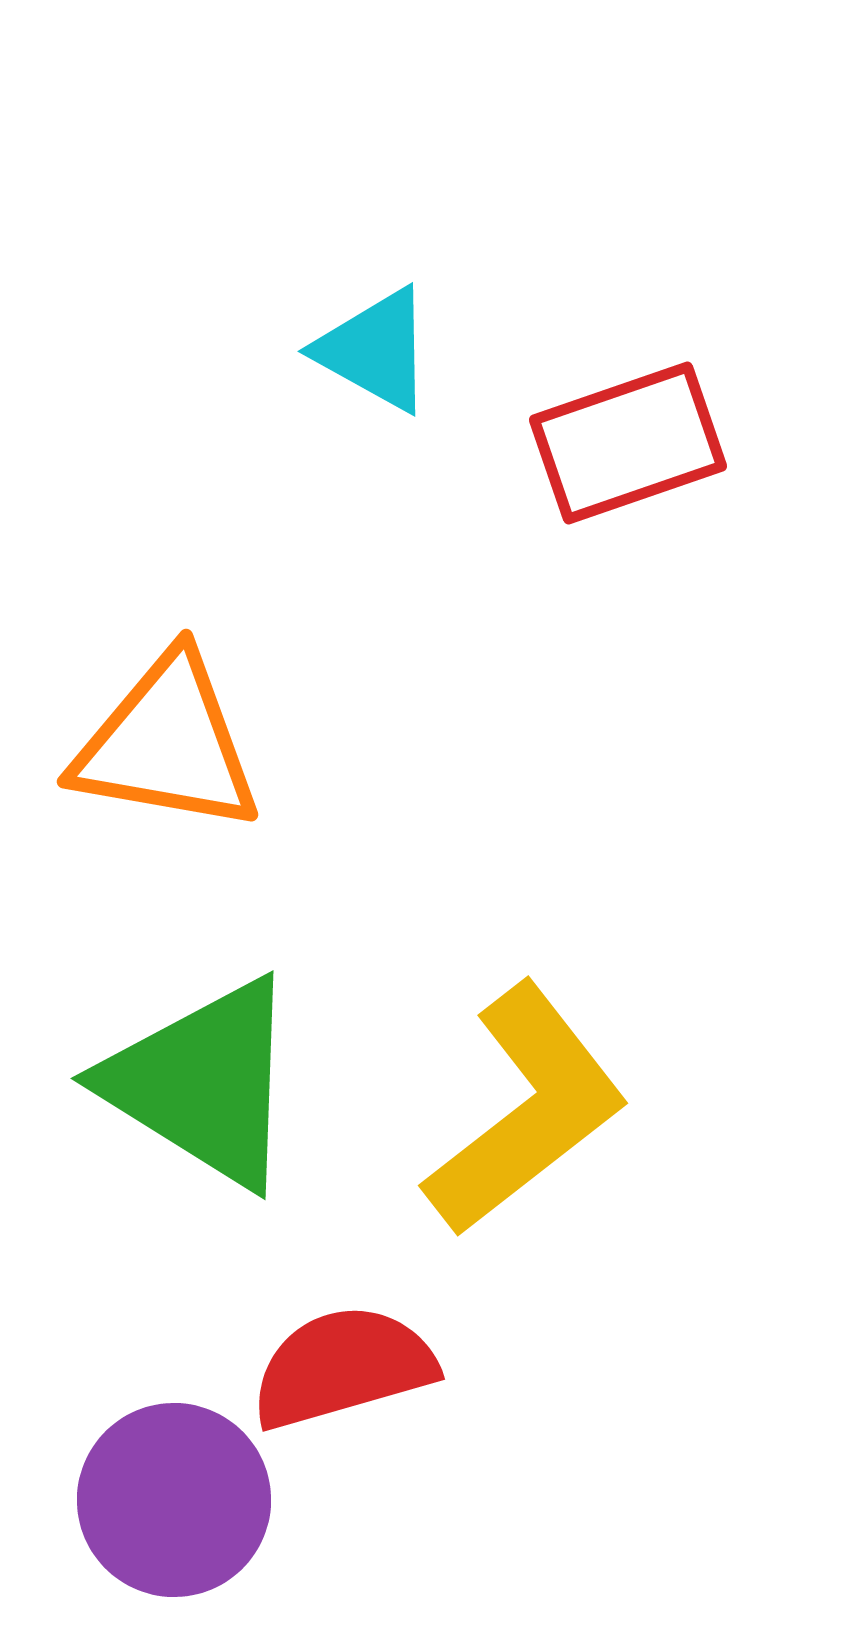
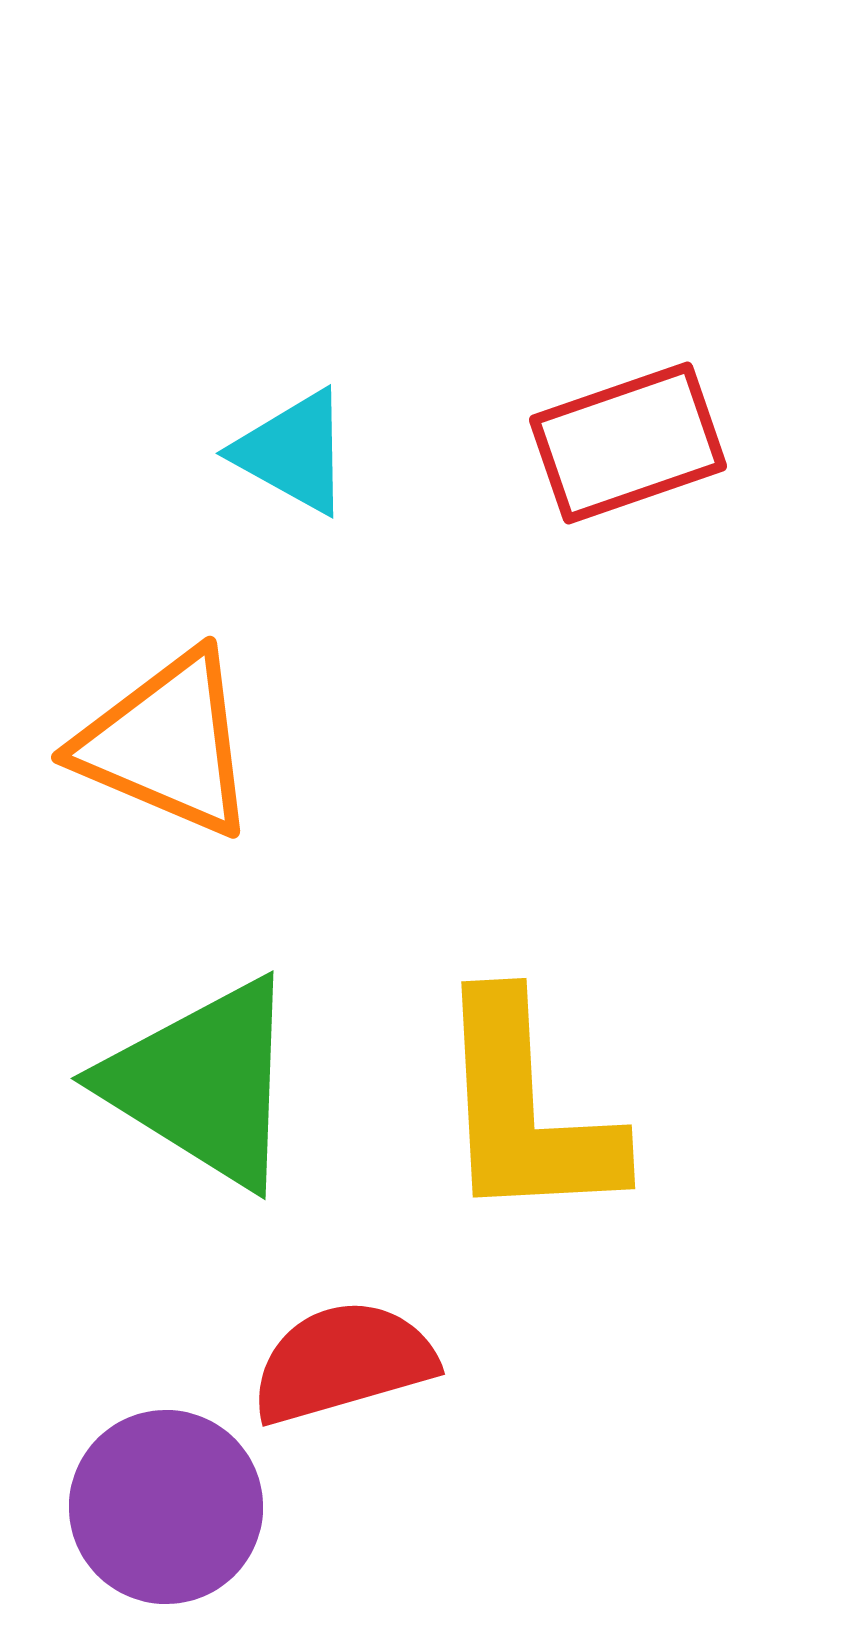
cyan triangle: moved 82 px left, 102 px down
orange triangle: rotated 13 degrees clockwise
yellow L-shape: rotated 125 degrees clockwise
red semicircle: moved 5 px up
purple circle: moved 8 px left, 7 px down
